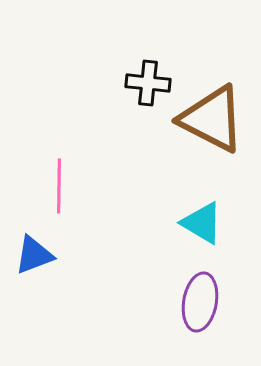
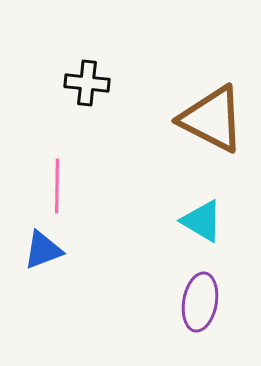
black cross: moved 61 px left
pink line: moved 2 px left
cyan triangle: moved 2 px up
blue triangle: moved 9 px right, 5 px up
